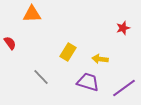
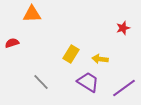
red semicircle: moved 2 px right; rotated 72 degrees counterclockwise
yellow rectangle: moved 3 px right, 2 px down
gray line: moved 5 px down
purple trapezoid: rotated 15 degrees clockwise
